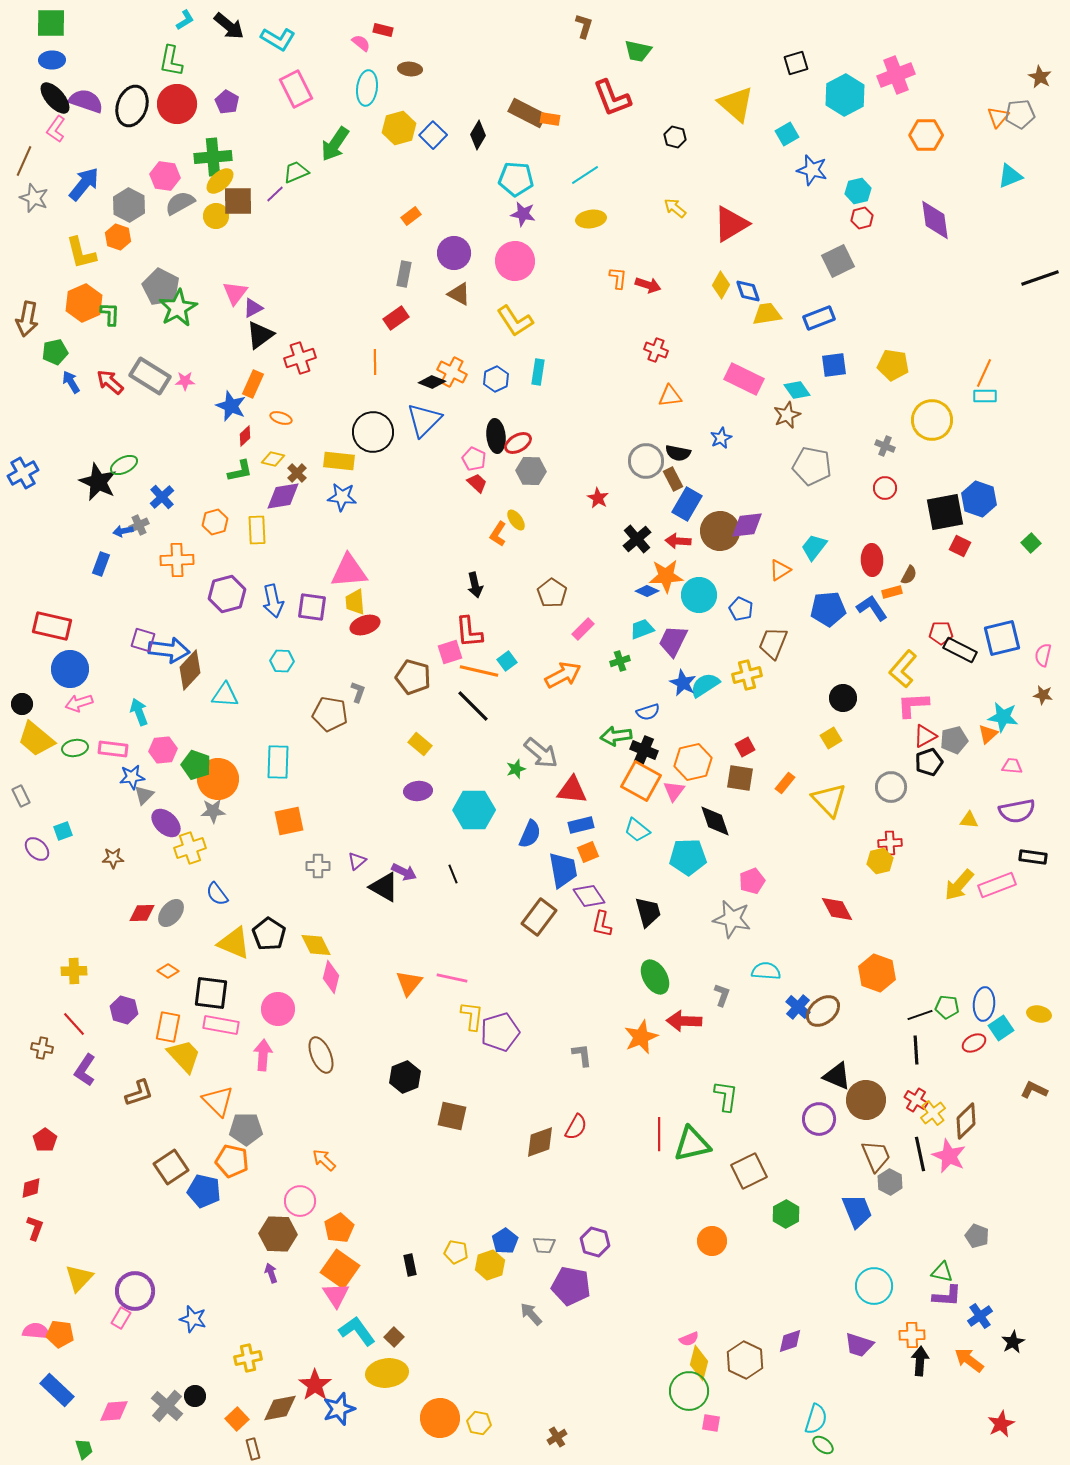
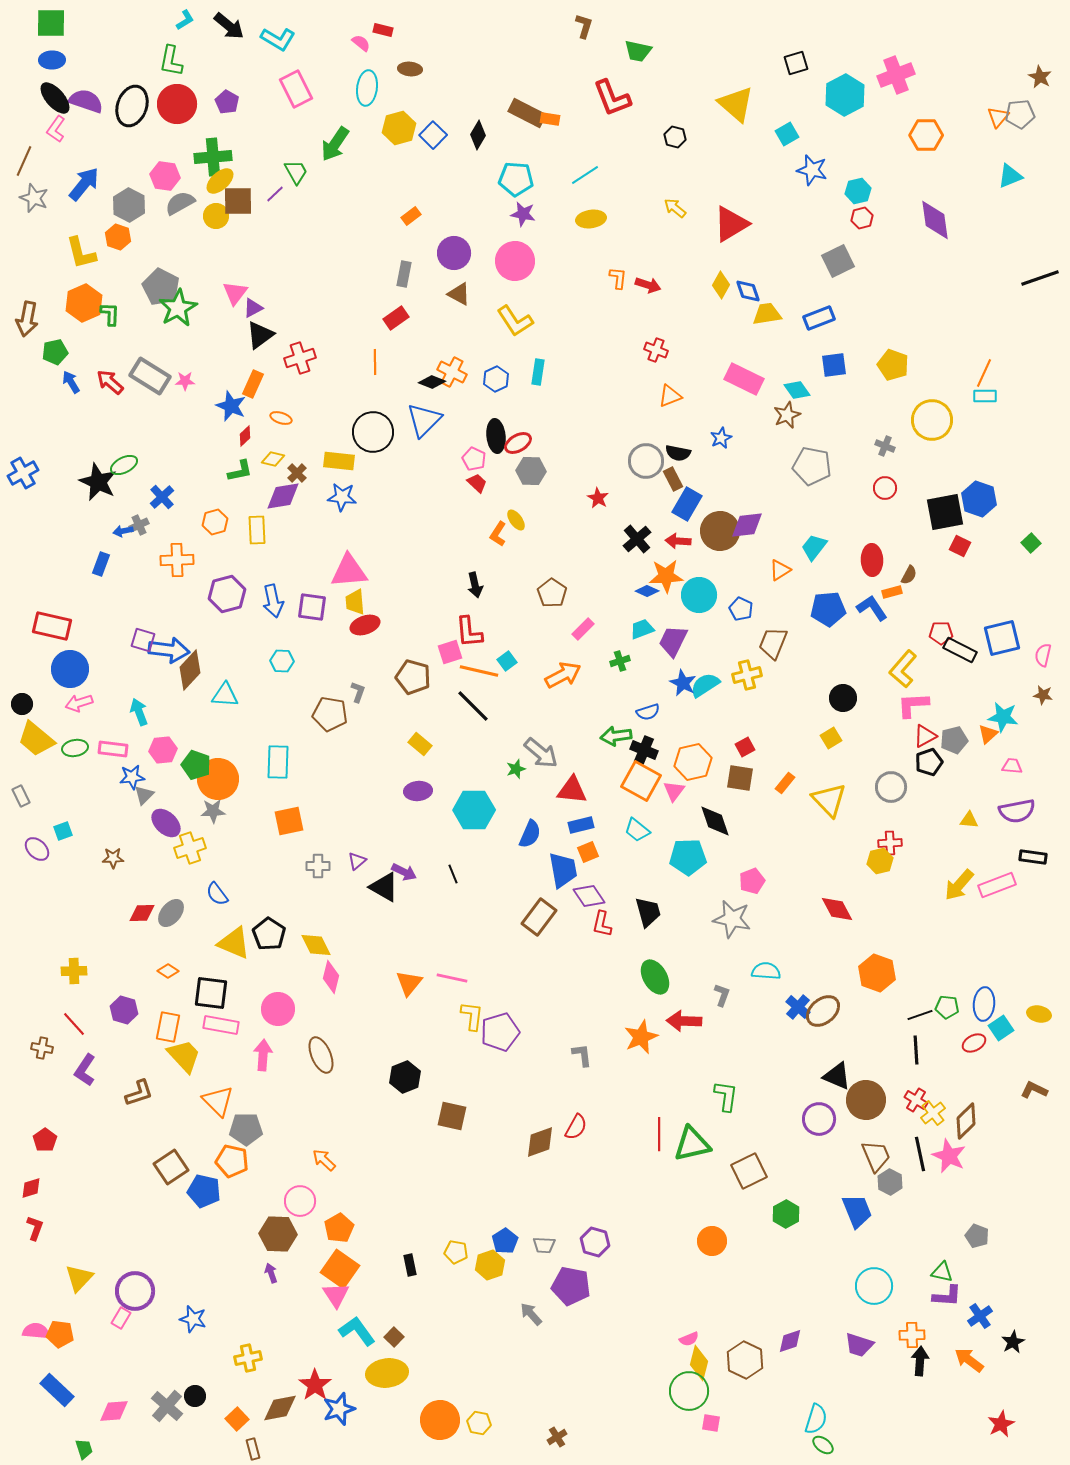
green trapezoid at (296, 172): rotated 84 degrees clockwise
yellow pentagon at (893, 365): rotated 12 degrees clockwise
orange triangle at (670, 396): rotated 15 degrees counterclockwise
orange circle at (440, 1418): moved 2 px down
